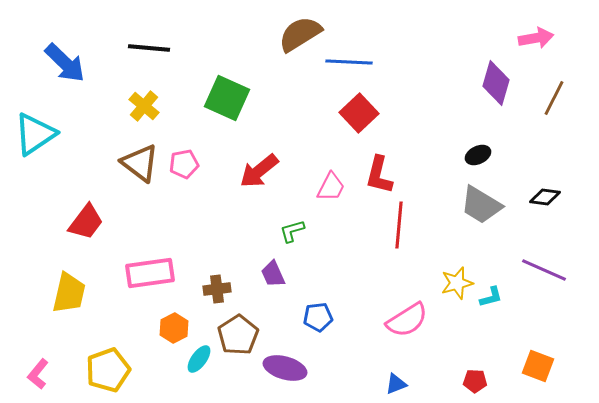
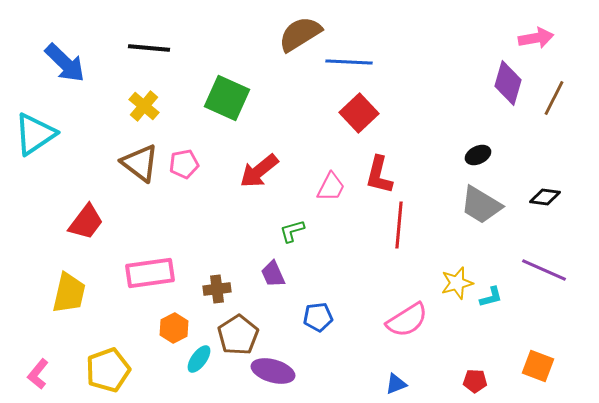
purple diamond: moved 12 px right
purple ellipse: moved 12 px left, 3 px down
